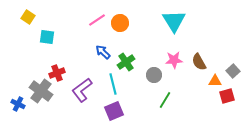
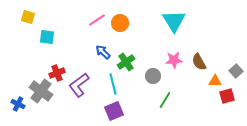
yellow square: rotated 16 degrees counterclockwise
gray square: moved 3 px right
gray circle: moved 1 px left, 1 px down
purple L-shape: moved 3 px left, 5 px up
